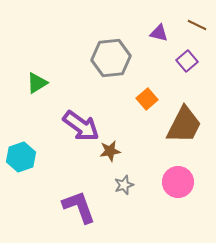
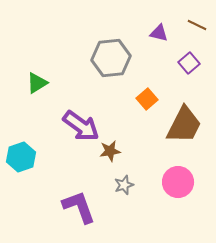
purple square: moved 2 px right, 2 px down
